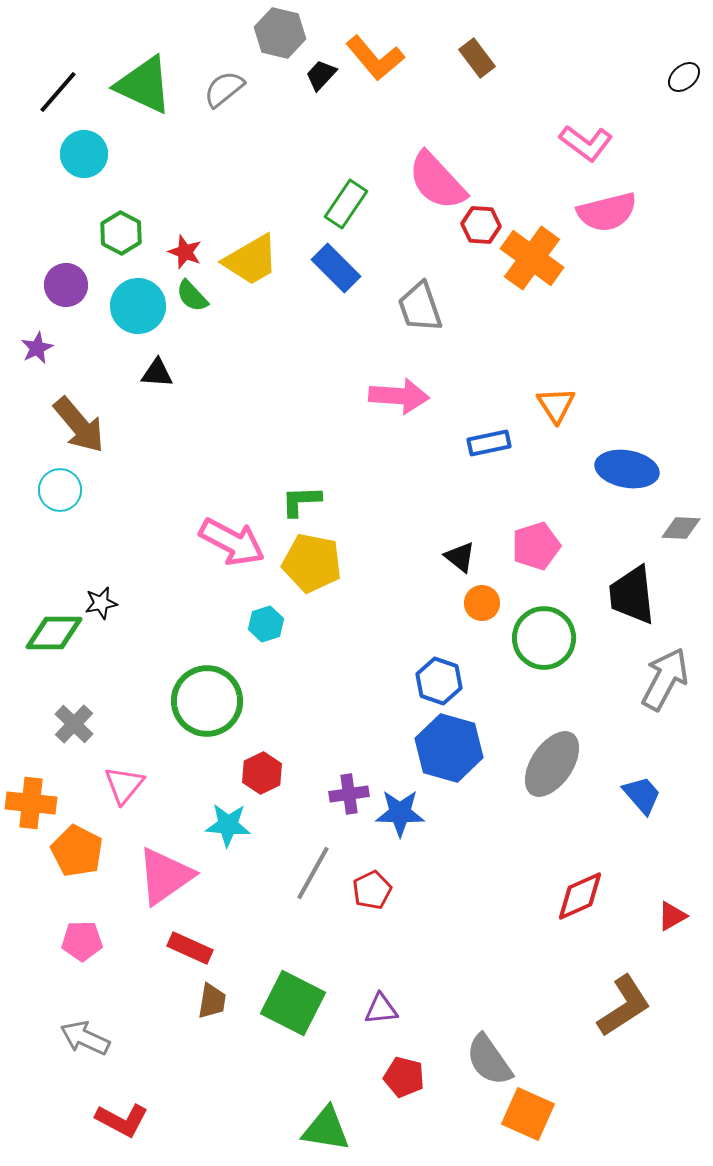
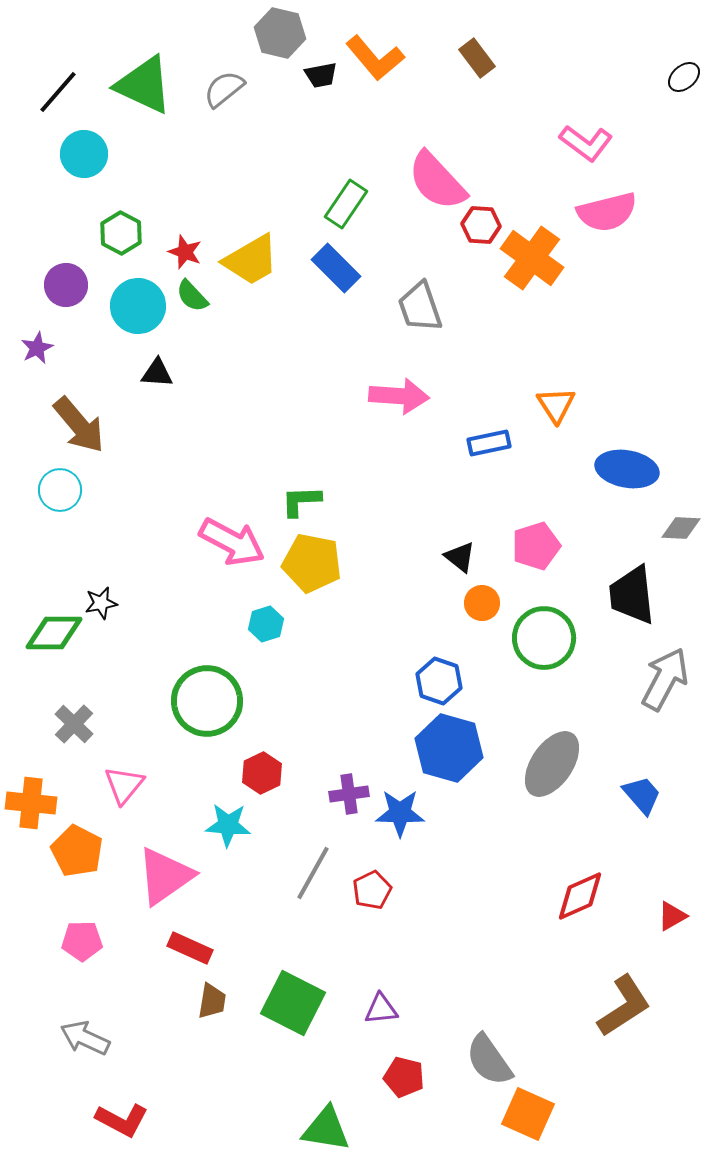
black trapezoid at (321, 75): rotated 144 degrees counterclockwise
